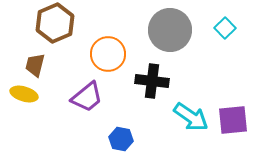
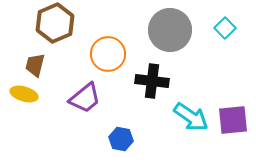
purple trapezoid: moved 2 px left, 1 px down
